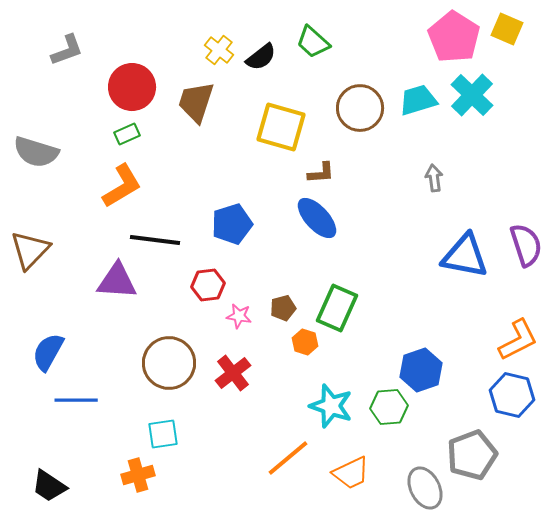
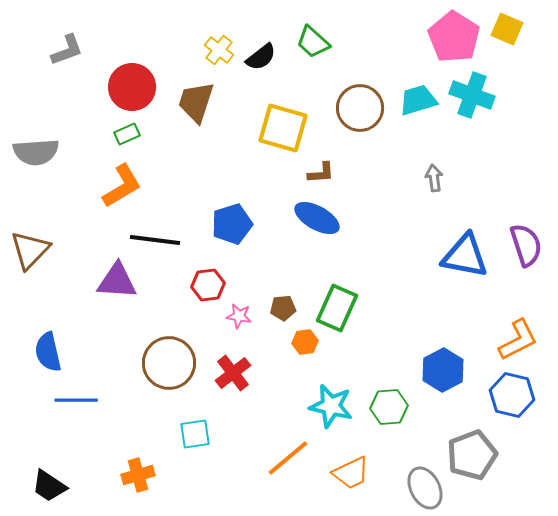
cyan cross at (472, 95): rotated 24 degrees counterclockwise
yellow square at (281, 127): moved 2 px right, 1 px down
gray semicircle at (36, 152): rotated 21 degrees counterclockwise
blue ellipse at (317, 218): rotated 18 degrees counterclockwise
brown pentagon at (283, 308): rotated 10 degrees clockwise
orange hexagon at (305, 342): rotated 25 degrees counterclockwise
blue semicircle at (48, 352): rotated 42 degrees counterclockwise
blue hexagon at (421, 370): moved 22 px right; rotated 9 degrees counterclockwise
cyan star at (331, 406): rotated 6 degrees counterclockwise
cyan square at (163, 434): moved 32 px right
